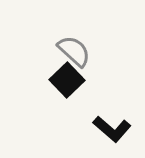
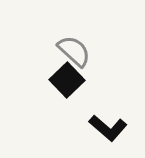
black L-shape: moved 4 px left, 1 px up
